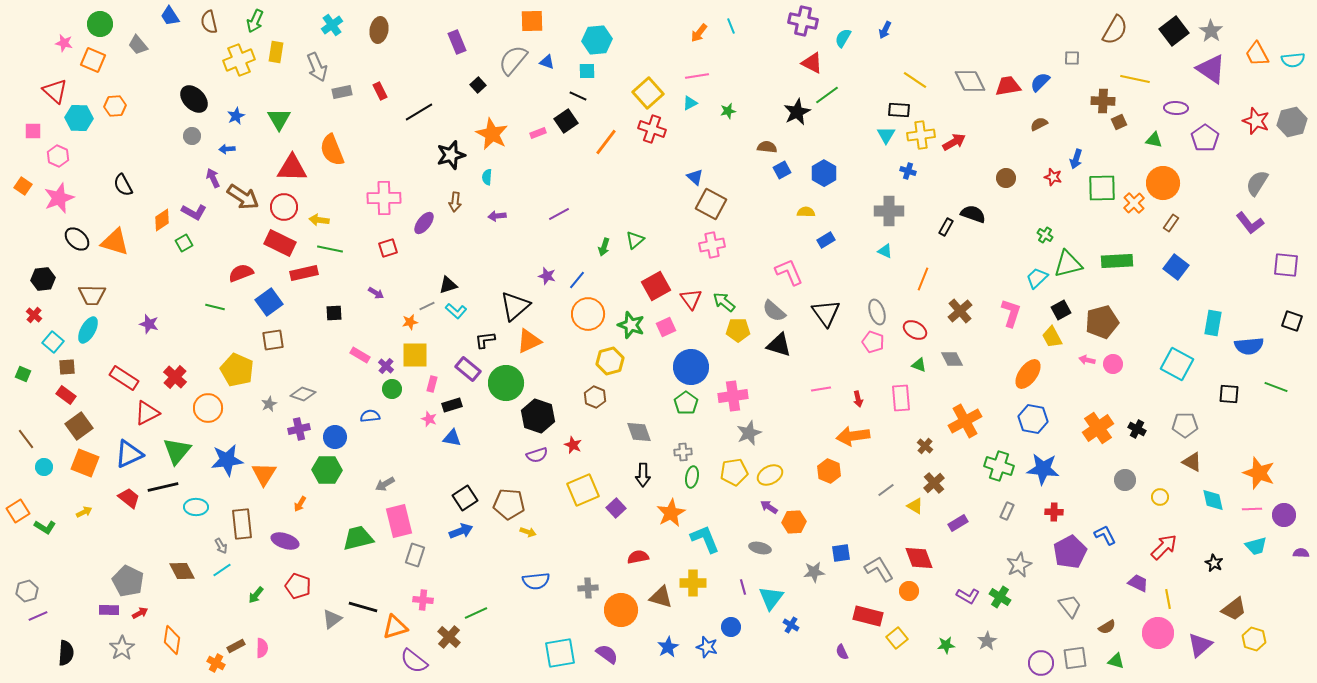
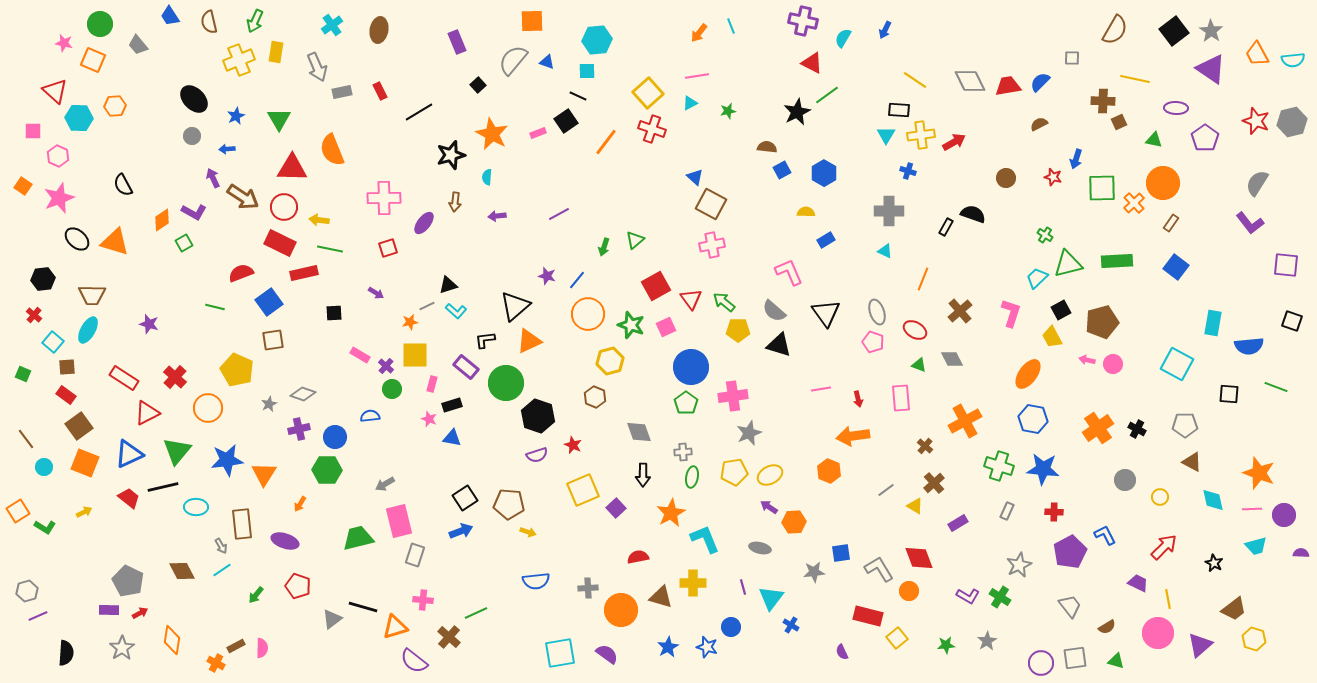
purple rectangle at (468, 369): moved 2 px left, 2 px up
